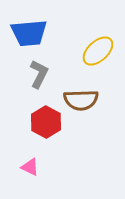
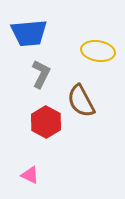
yellow ellipse: rotated 52 degrees clockwise
gray L-shape: moved 2 px right
brown semicircle: moved 1 px down; rotated 64 degrees clockwise
pink triangle: moved 8 px down
